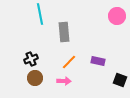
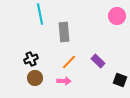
purple rectangle: rotated 32 degrees clockwise
